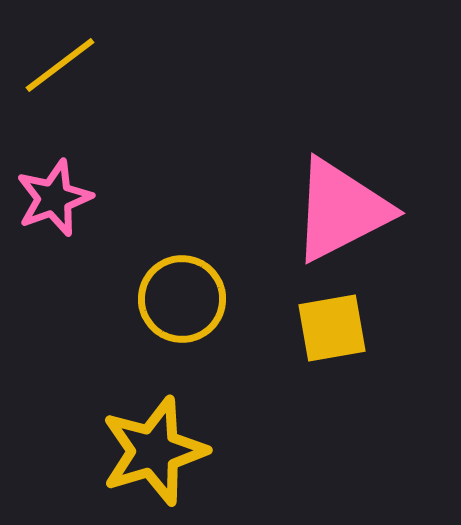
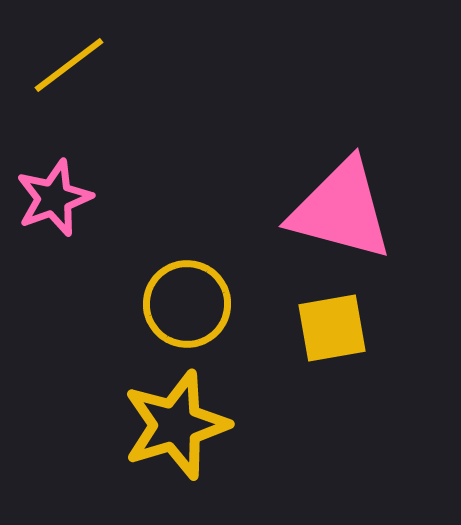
yellow line: moved 9 px right
pink triangle: rotated 42 degrees clockwise
yellow circle: moved 5 px right, 5 px down
yellow star: moved 22 px right, 26 px up
